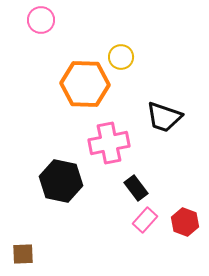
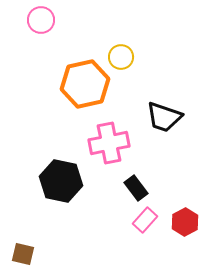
orange hexagon: rotated 15 degrees counterclockwise
red hexagon: rotated 12 degrees clockwise
brown square: rotated 15 degrees clockwise
